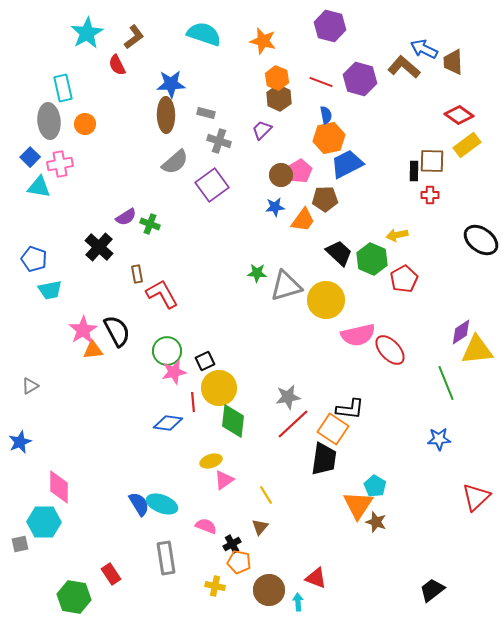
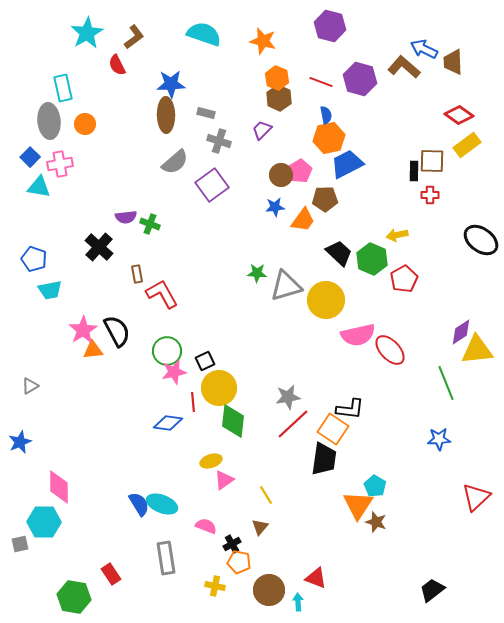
purple semicircle at (126, 217): rotated 25 degrees clockwise
